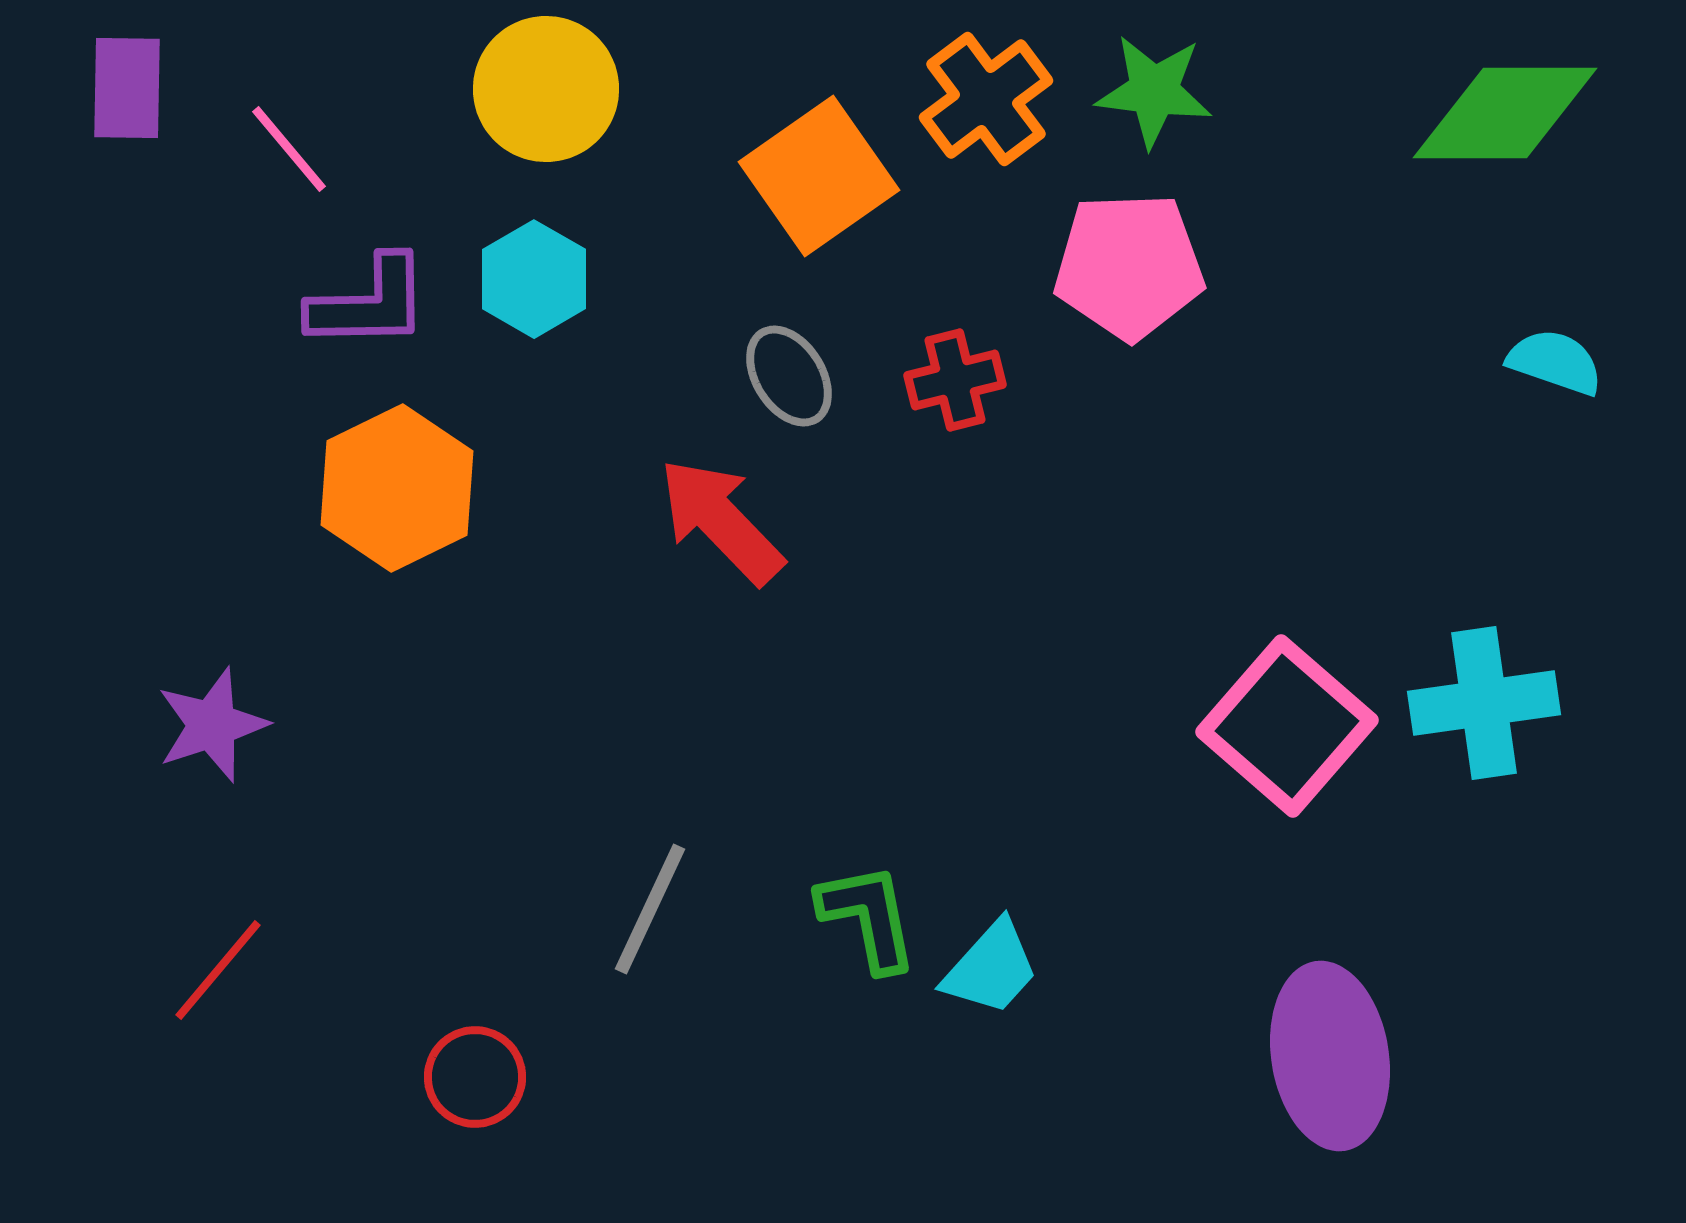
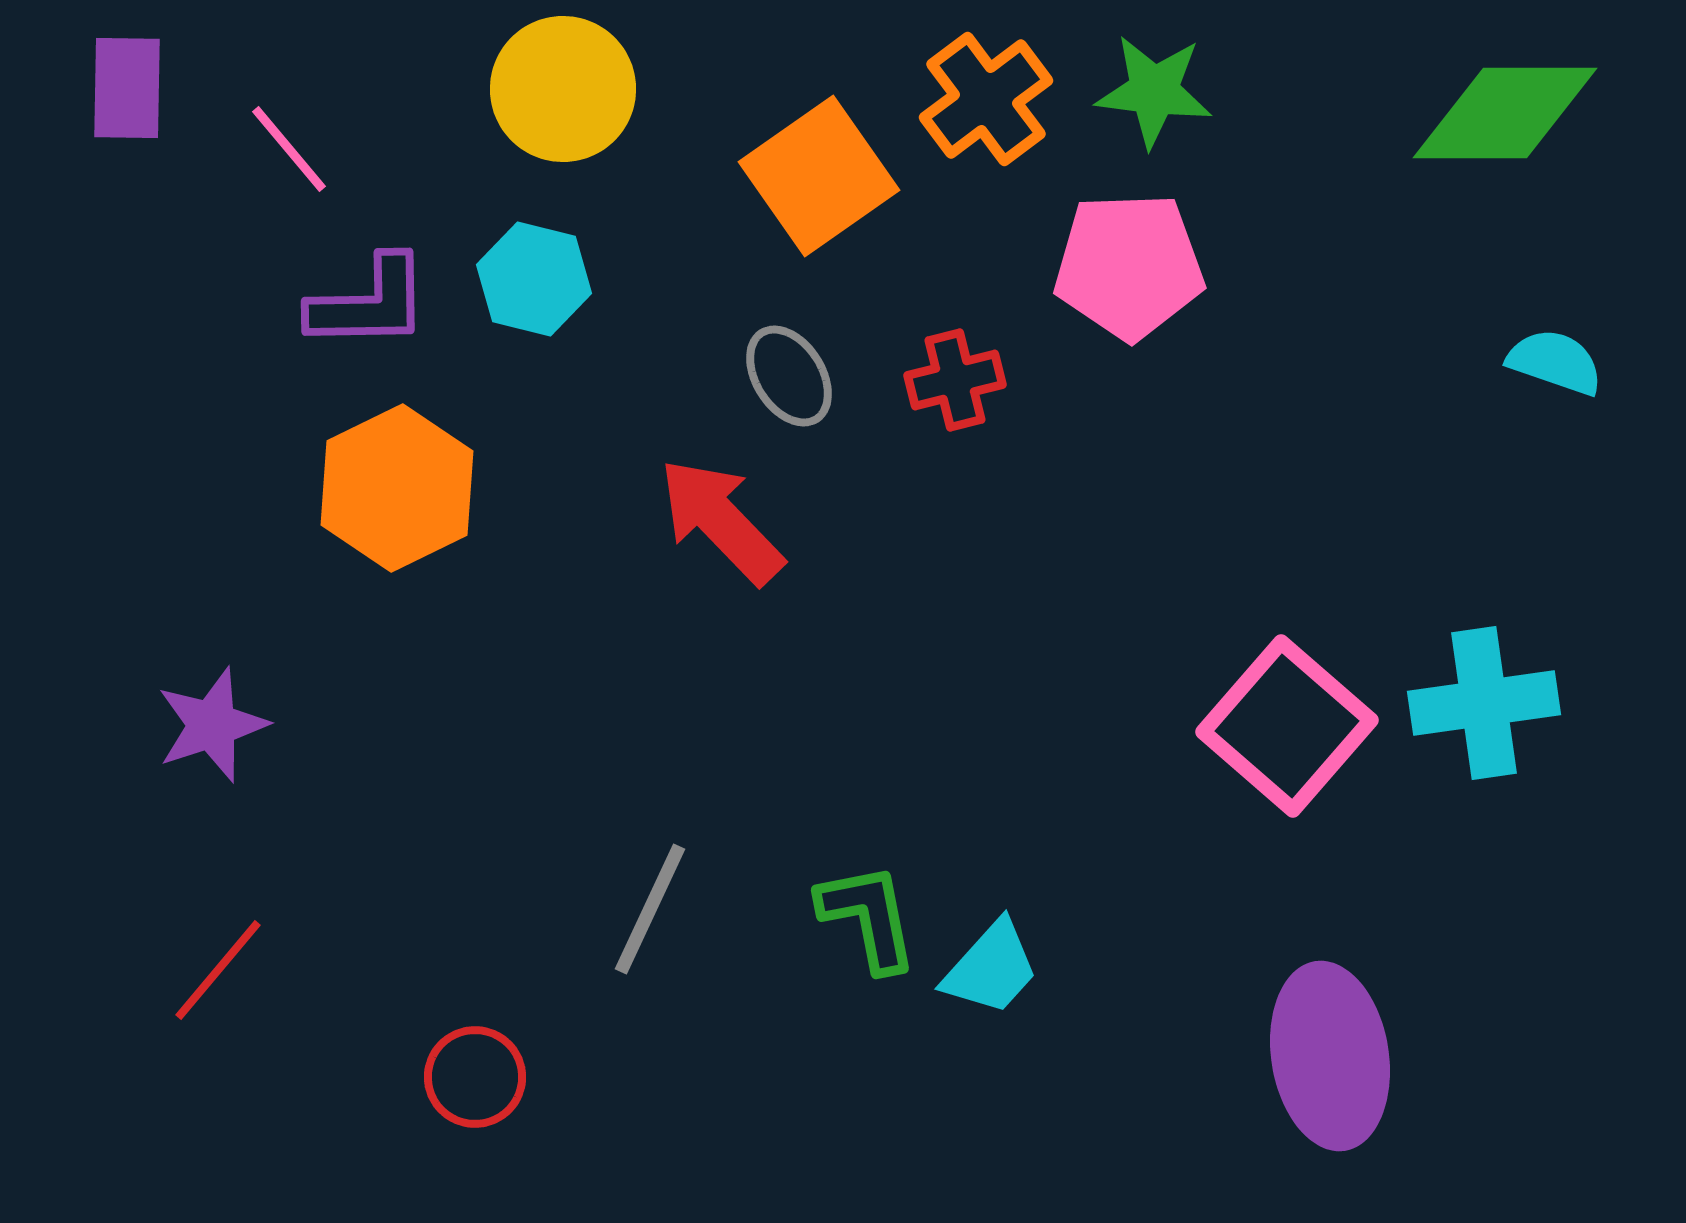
yellow circle: moved 17 px right
cyan hexagon: rotated 16 degrees counterclockwise
